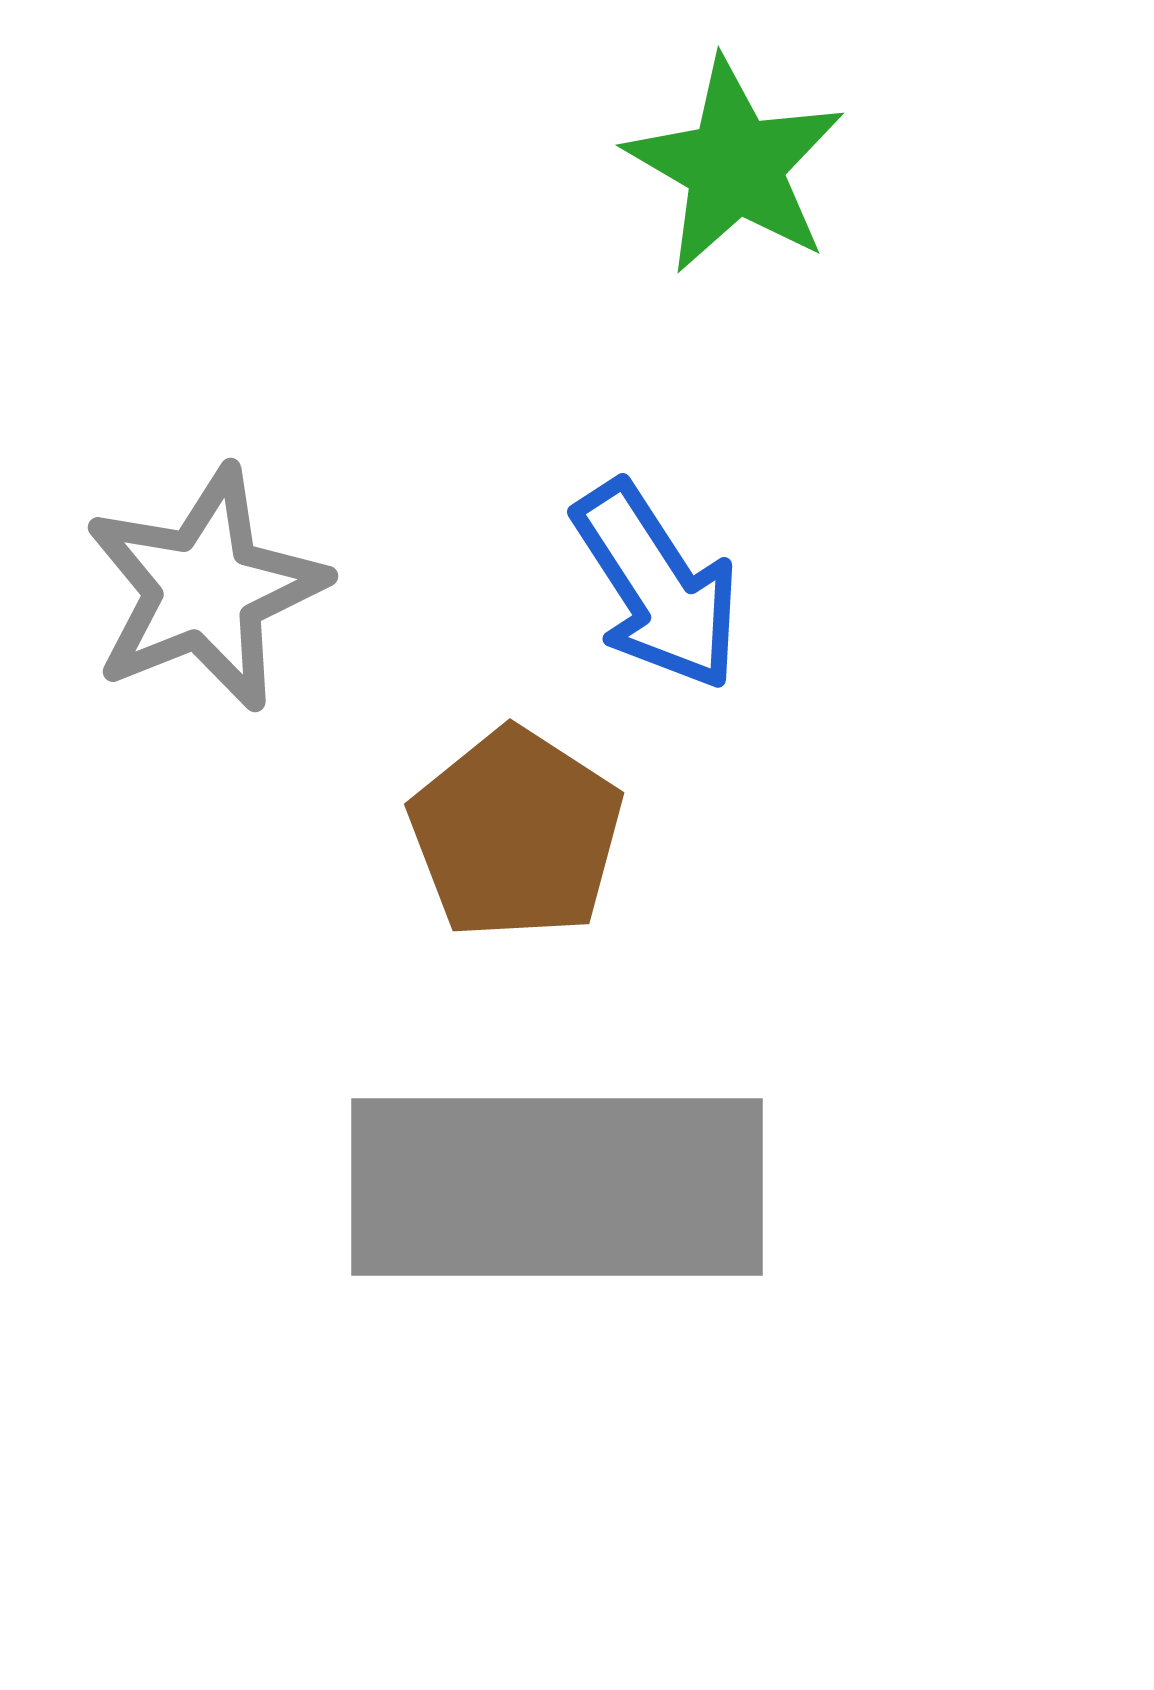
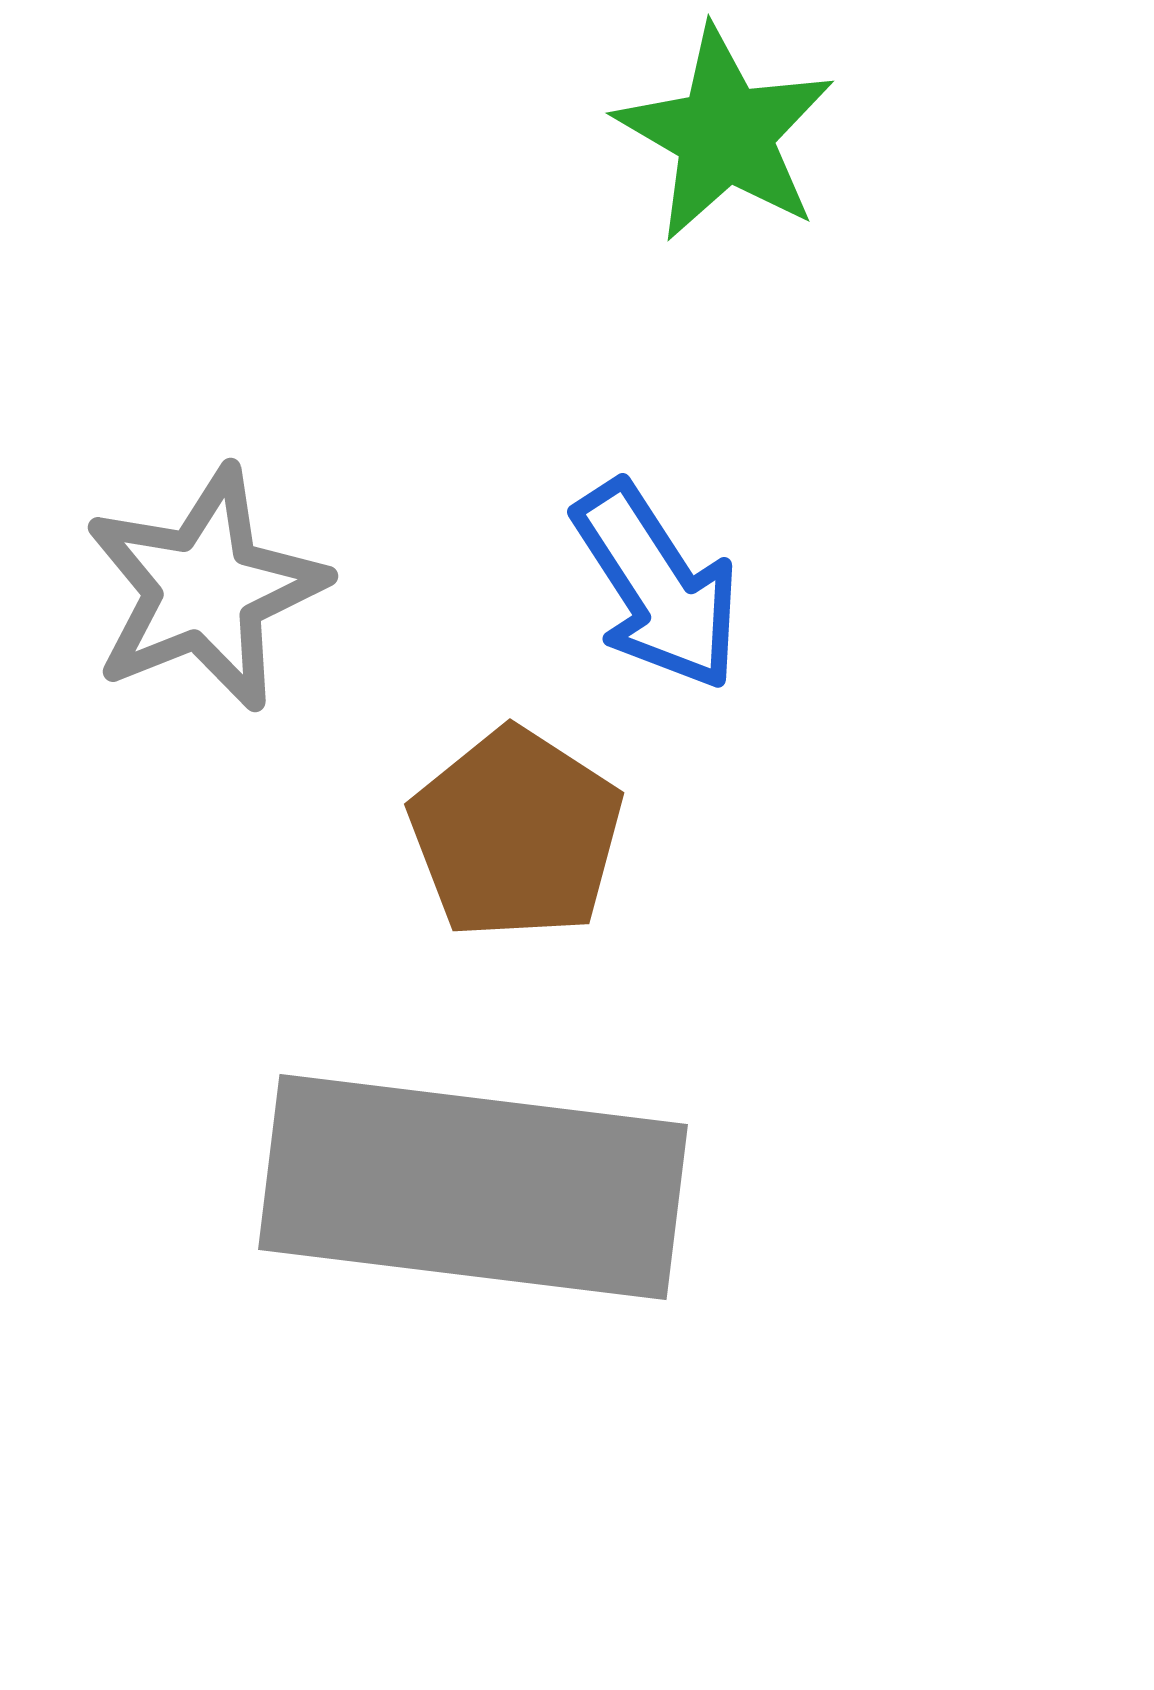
green star: moved 10 px left, 32 px up
gray rectangle: moved 84 px left; rotated 7 degrees clockwise
